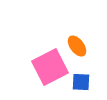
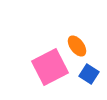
blue square: moved 8 px right, 8 px up; rotated 30 degrees clockwise
